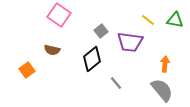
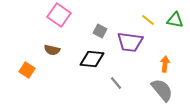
gray square: moved 1 px left; rotated 24 degrees counterclockwise
black diamond: rotated 45 degrees clockwise
orange square: rotated 21 degrees counterclockwise
